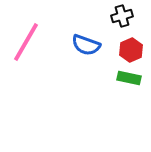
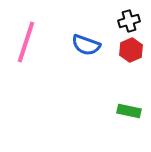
black cross: moved 7 px right, 5 px down
pink line: rotated 12 degrees counterclockwise
green rectangle: moved 33 px down
